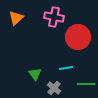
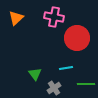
red circle: moved 1 px left, 1 px down
gray cross: rotated 16 degrees clockwise
